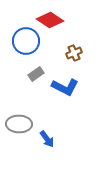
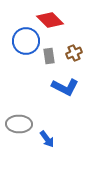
red diamond: rotated 12 degrees clockwise
gray rectangle: moved 13 px right, 18 px up; rotated 63 degrees counterclockwise
